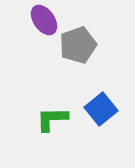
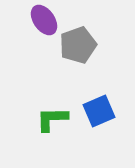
blue square: moved 2 px left, 2 px down; rotated 16 degrees clockwise
